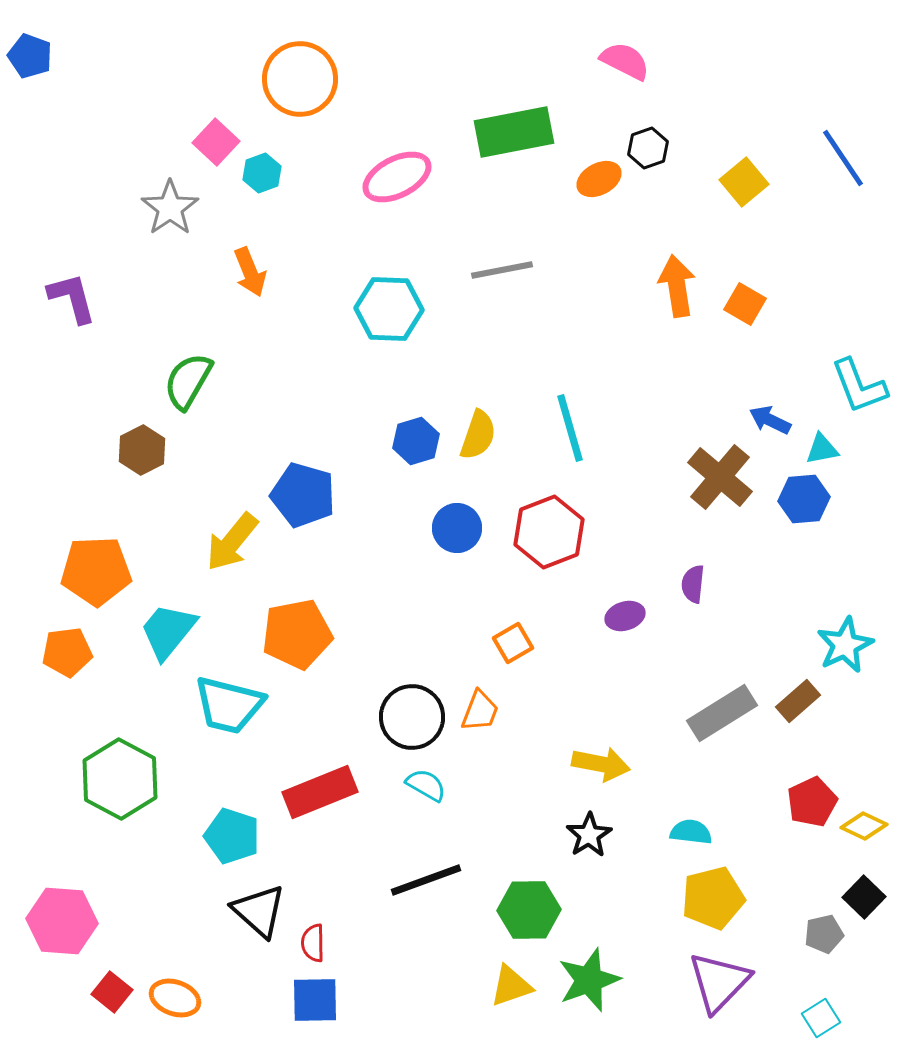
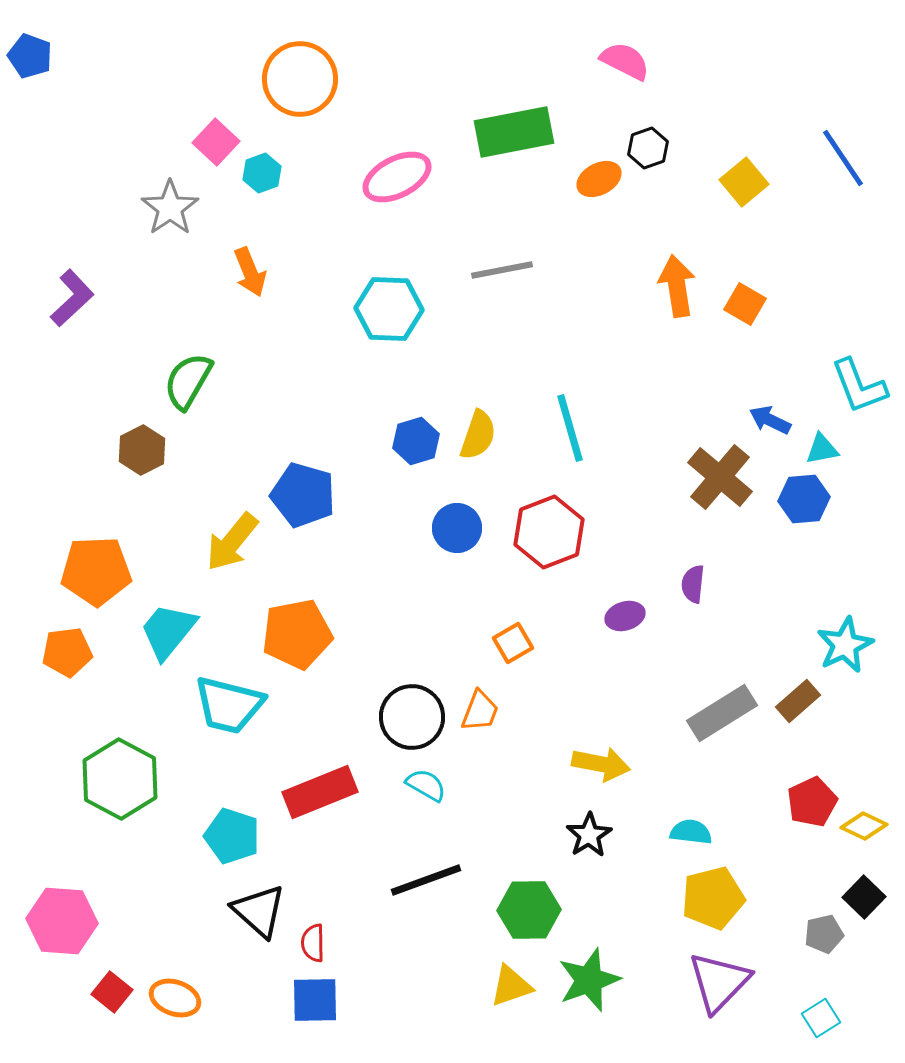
purple L-shape at (72, 298): rotated 62 degrees clockwise
